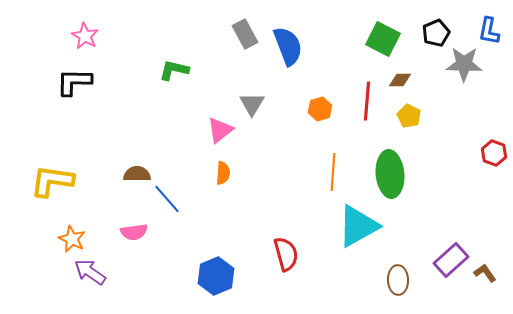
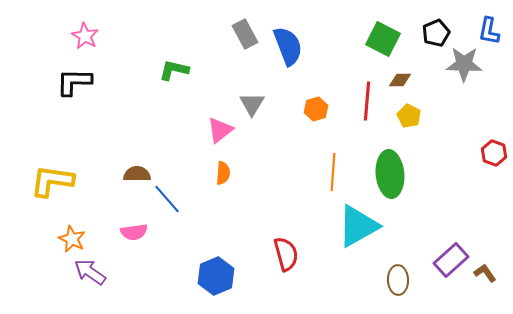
orange hexagon: moved 4 px left
